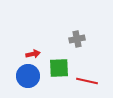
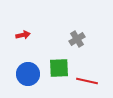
gray cross: rotated 21 degrees counterclockwise
red arrow: moved 10 px left, 19 px up
blue circle: moved 2 px up
